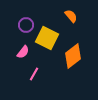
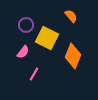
orange diamond: rotated 30 degrees counterclockwise
